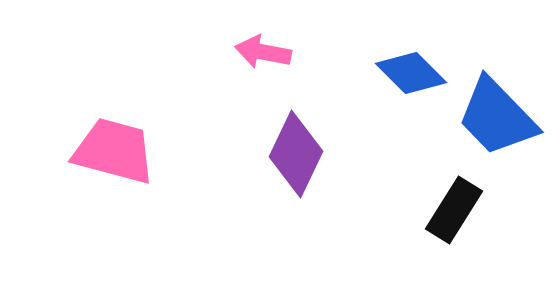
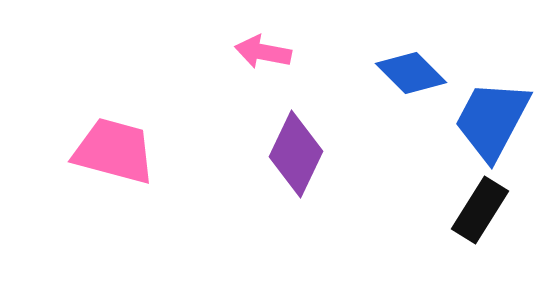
blue trapezoid: moved 5 px left, 3 px down; rotated 72 degrees clockwise
black rectangle: moved 26 px right
